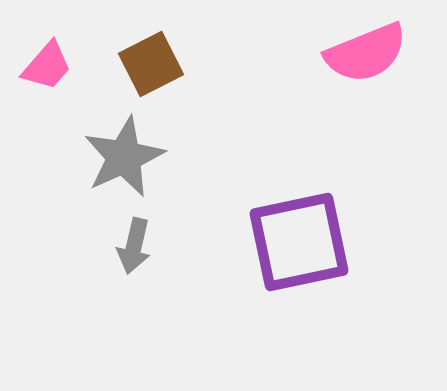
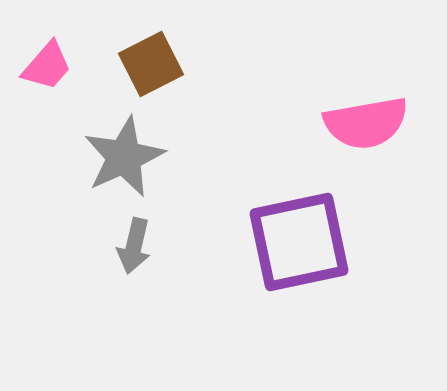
pink semicircle: moved 70 px down; rotated 12 degrees clockwise
